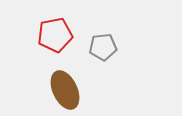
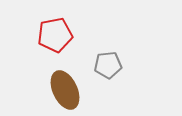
gray pentagon: moved 5 px right, 18 px down
